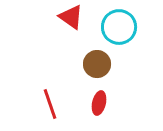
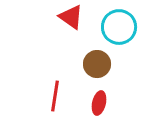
red line: moved 5 px right, 8 px up; rotated 28 degrees clockwise
